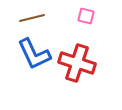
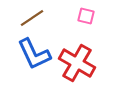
brown line: rotated 20 degrees counterclockwise
red cross: rotated 12 degrees clockwise
